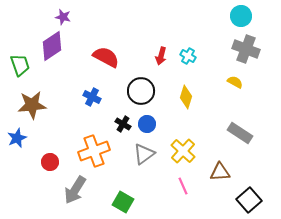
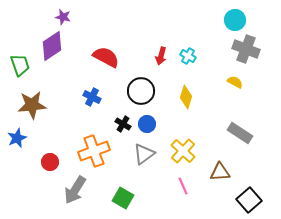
cyan circle: moved 6 px left, 4 px down
green square: moved 4 px up
